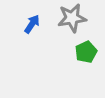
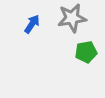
green pentagon: rotated 15 degrees clockwise
